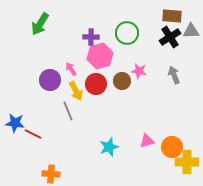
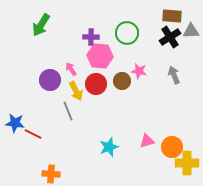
green arrow: moved 1 px right, 1 px down
pink hexagon: rotated 20 degrees clockwise
yellow cross: moved 1 px down
